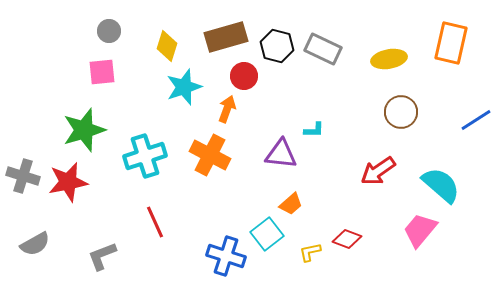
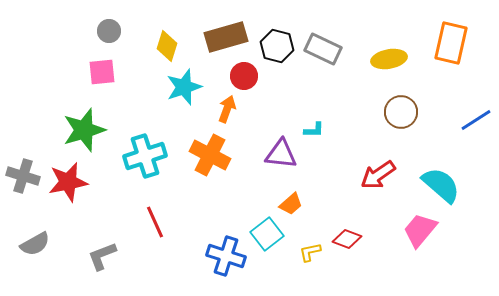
red arrow: moved 4 px down
